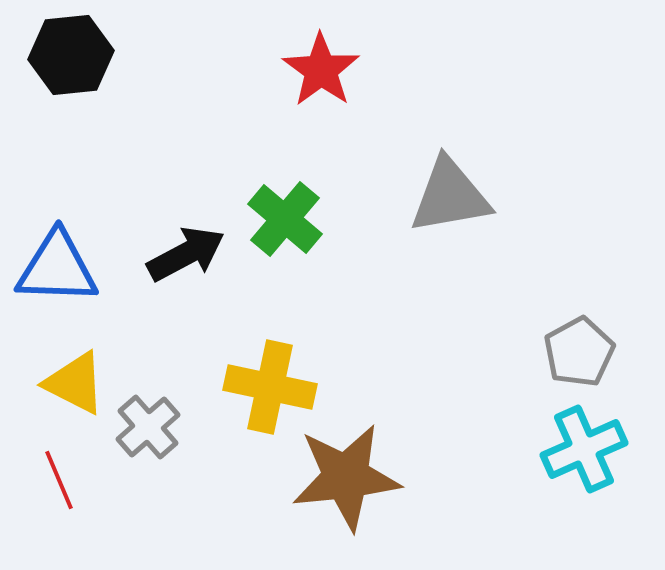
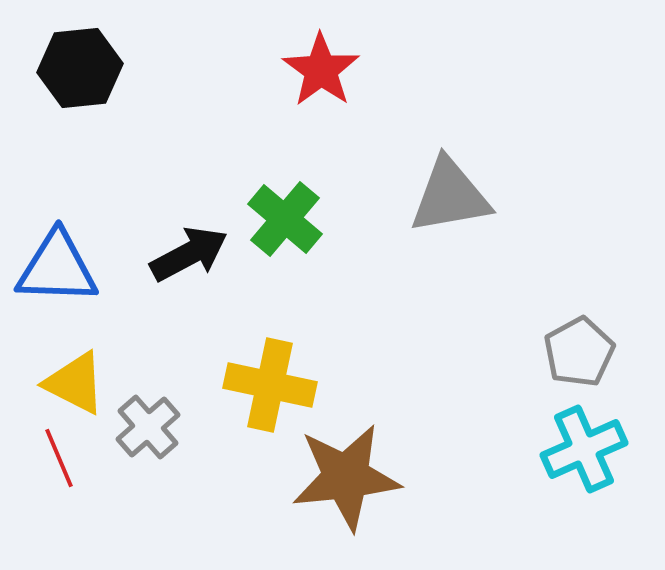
black hexagon: moved 9 px right, 13 px down
black arrow: moved 3 px right
yellow cross: moved 2 px up
red line: moved 22 px up
